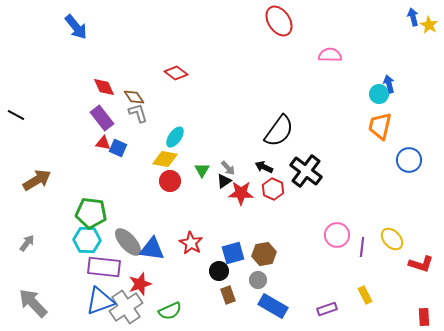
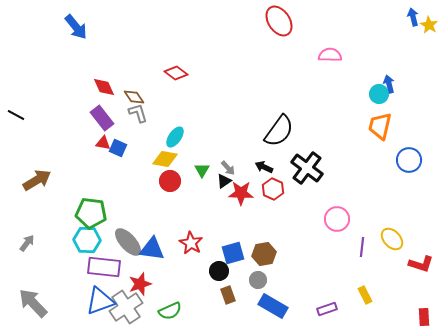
black cross at (306, 171): moved 1 px right, 3 px up
pink circle at (337, 235): moved 16 px up
